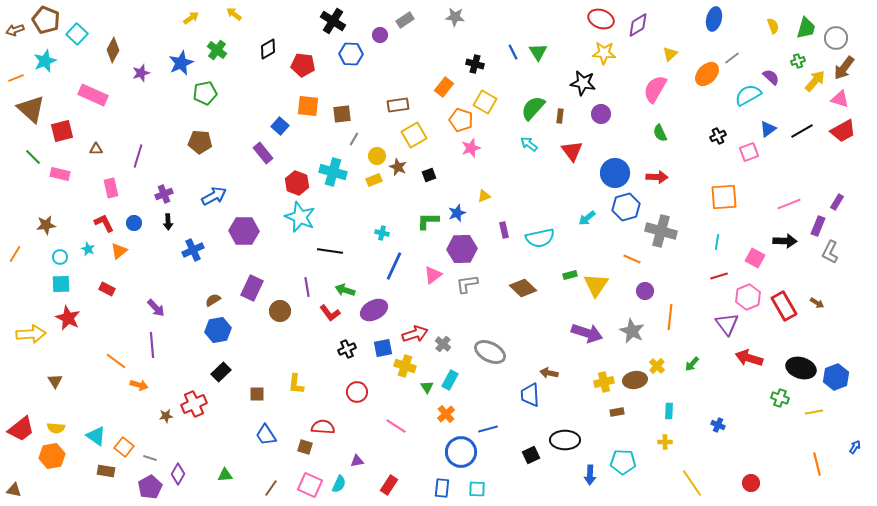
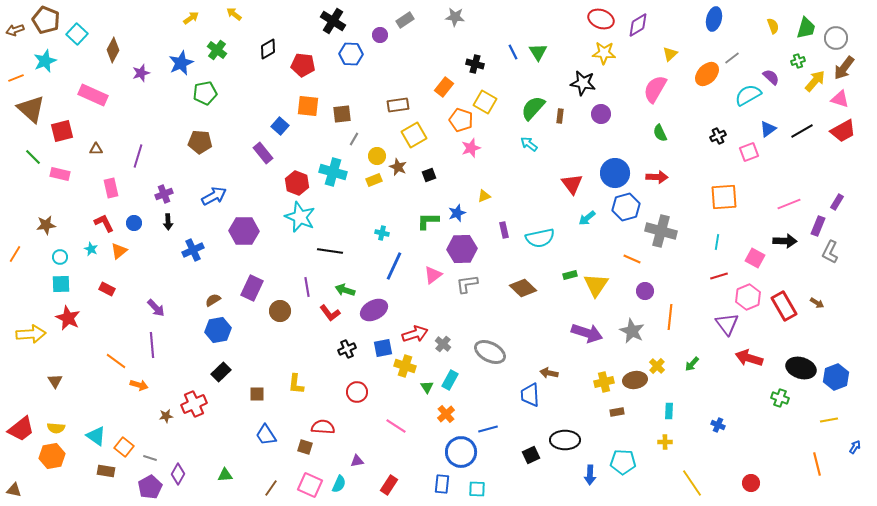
red triangle at (572, 151): moved 33 px down
cyan star at (88, 249): moved 3 px right
yellow line at (814, 412): moved 15 px right, 8 px down
blue rectangle at (442, 488): moved 4 px up
